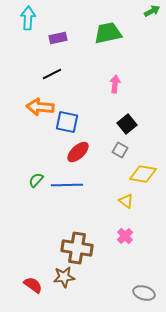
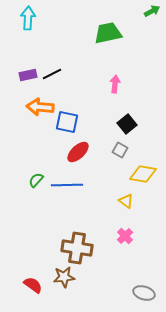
purple rectangle: moved 30 px left, 37 px down
